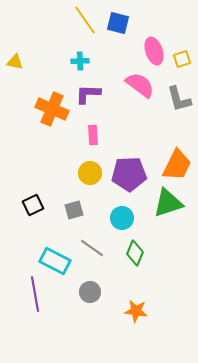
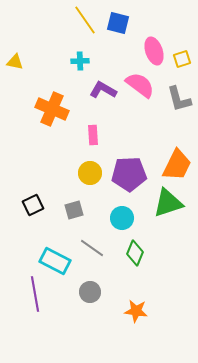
purple L-shape: moved 15 px right, 4 px up; rotated 28 degrees clockwise
